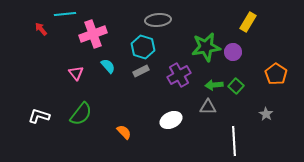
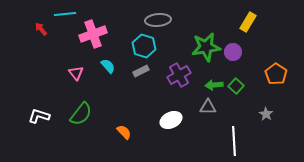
cyan hexagon: moved 1 px right, 1 px up
